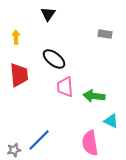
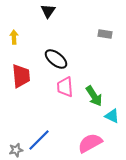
black triangle: moved 3 px up
yellow arrow: moved 2 px left
black ellipse: moved 2 px right
red trapezoid: moved 2 px right, 1 px down
green arrow: rotated 130 degrees counterclockwise
cyan triangle: moved 1 px right, 5 px up
pink semicircle: rotated 70 degrees clockwise
gray star: moved 2 px right
